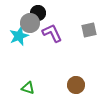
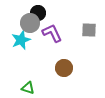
gray square: rotated 14 degrees clockwise
cyan star: moved 2 px right, 4 px down
brown circle: moved 12 px left, 17 px up
